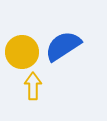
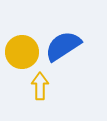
yellow arrow: moved 7 px right
